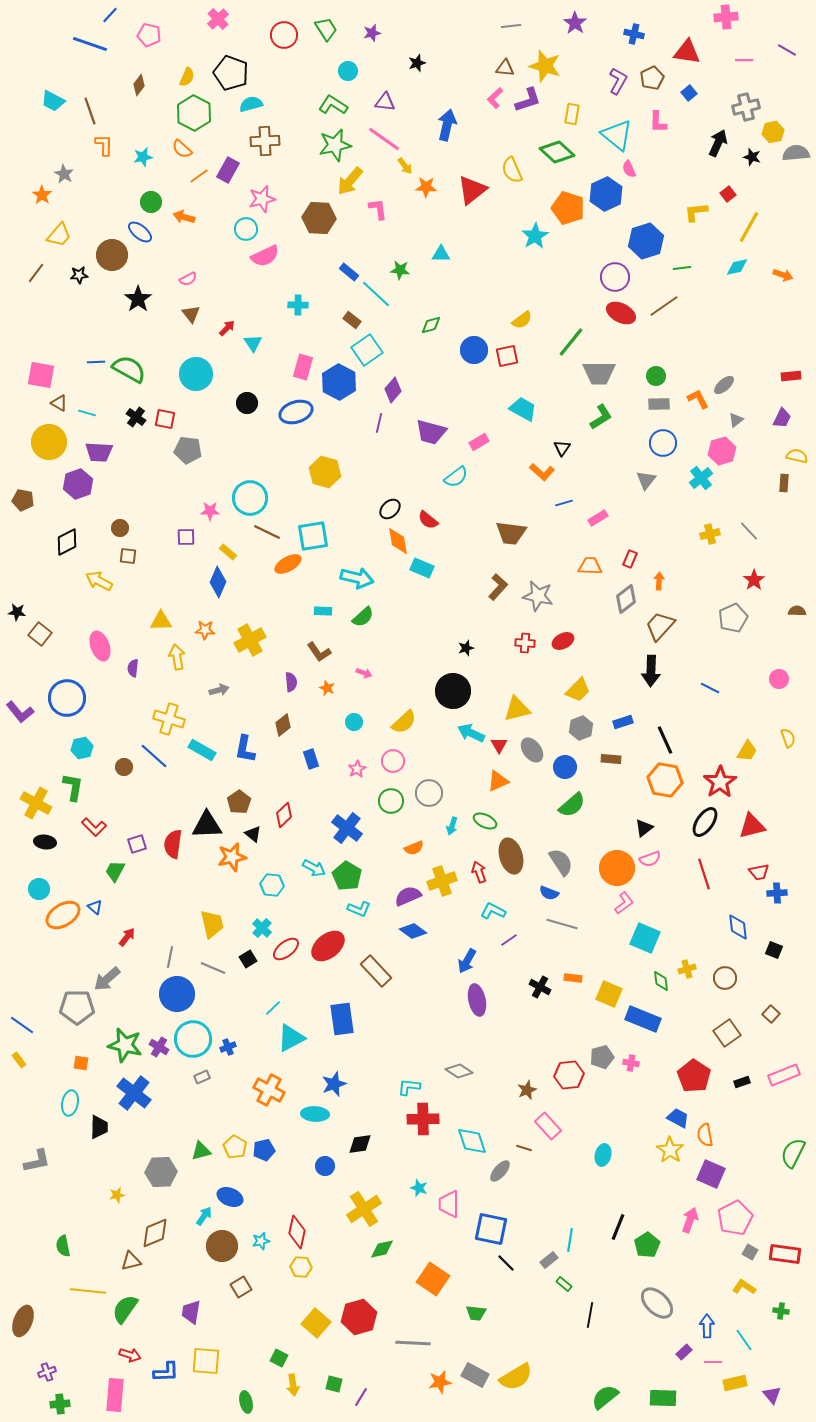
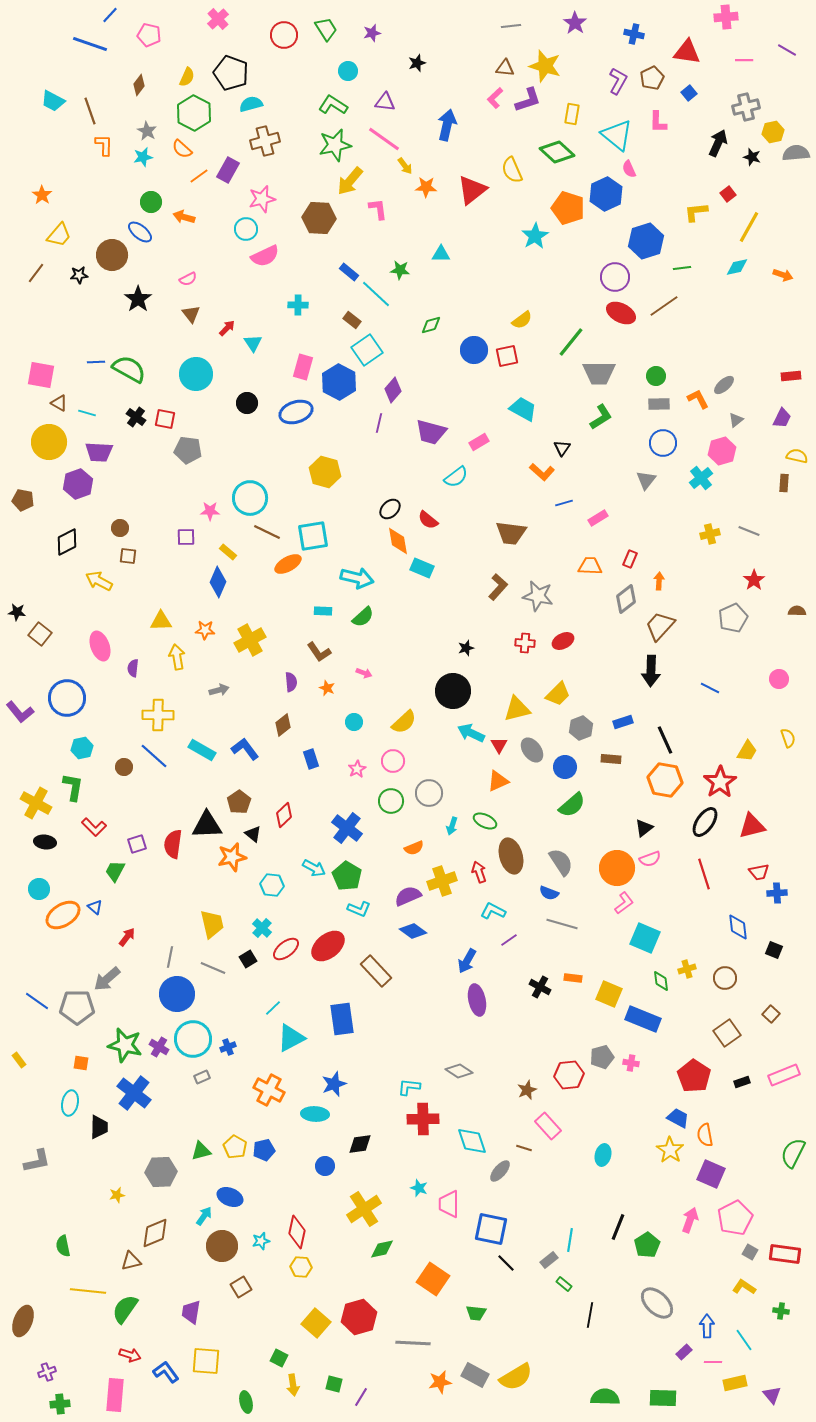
brown cross at (265, 141): rotated 12 degrees counterclockwise
gray star at (64, 174): moved 83 px right, 43 px up
gray line at (749, 531): rotated 25 degrees counterclockwise
yellow trapezoid at (578, 690): moved 20 px left, 4 px down
yellow cross at (169, 719): moved 11 px left, 4 px up; rotated 16 degrees counterclockwise
blue L-shape at (245, 749): rotated 132 degrees clockwise
blue line at (22, 1025): moved 15 px right, 24 px up
blue L-shape at (166, 1372): rotated 124 degrees counterclockwise
green semicircle at (605, 1397): rotated 40 degrees clockwise
